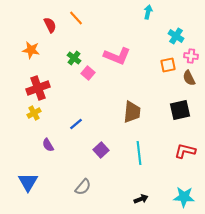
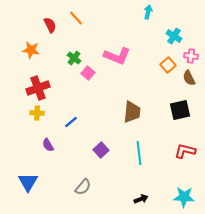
cyan cross: moved 2 px left
orange square: rotated 28 degrees counterclockwise
yellow cross: moved 3 px right; rotated 32 degrees clockwise
blue line: moved 5 px left, 2 px up
